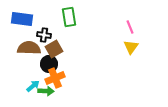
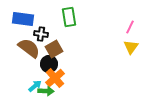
blue rectangle: moved 1 px right
pink line: rotated 48 degrees clockwise
black cross: moved 3 px left, 1 px up
brown semicircle: rotated 35 degrees clockwise
orange cross: rotated 18 degrees counterclockwise
cyan arrow: moved 2 px right
